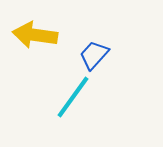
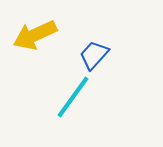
yellow arrow: rotated 33 degrees counterclockwise
